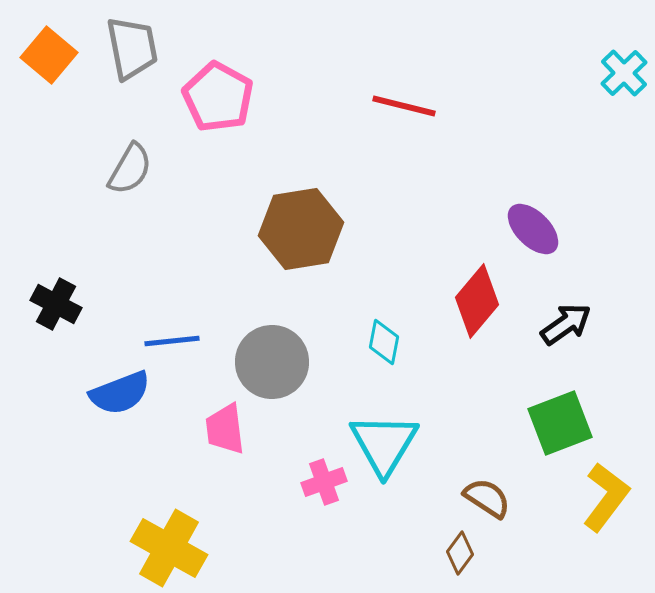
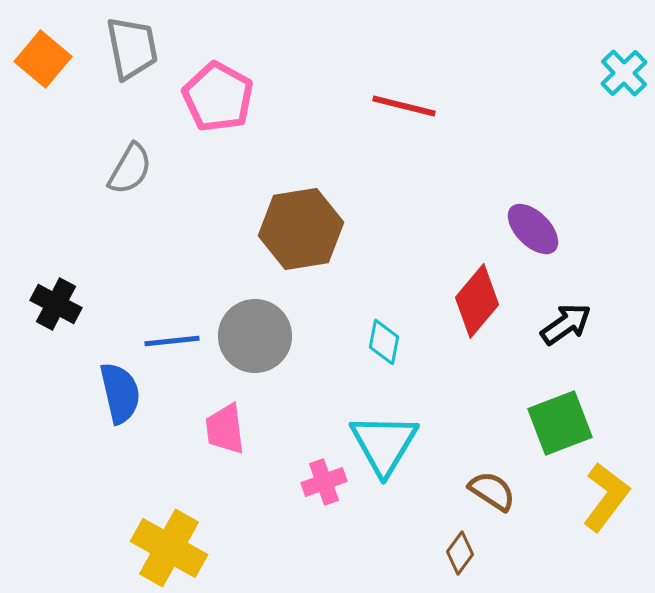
orange square: moved 6 px left, 4 px down
gray circle: moved 17 px left, 26 px up
blue semicircle: rotated 82 degrees counterclockwise
brown semicircle: moved 5 px right, 7 px up
